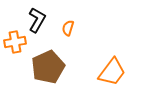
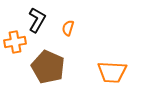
brown pentagon: rotated 24 degrees counterclockwise
orange trapezoid: rotated 56 degrees clockwise
